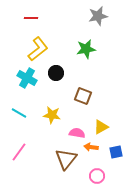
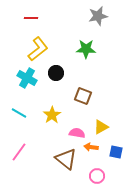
green star: rotated 12 degrees clockwise
yellow star: rotated 30 degrees clockwise
blue square: rotated 24 degrees clockwise
brown triangle: rotated 30 degrees counterclockwise
